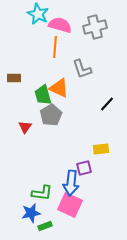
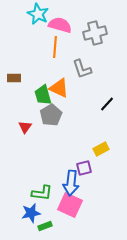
gray cross: moved 6 px down
yellow rectangle: rotated 21 degrees counterclockwise
